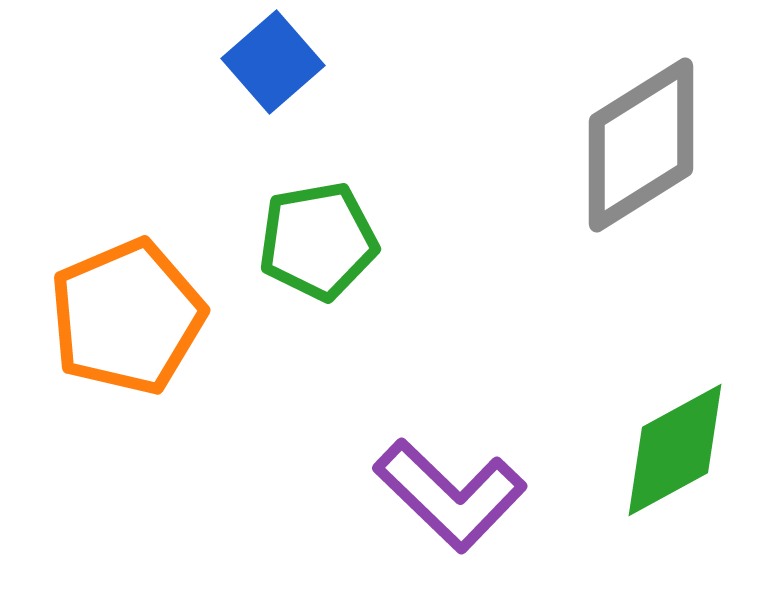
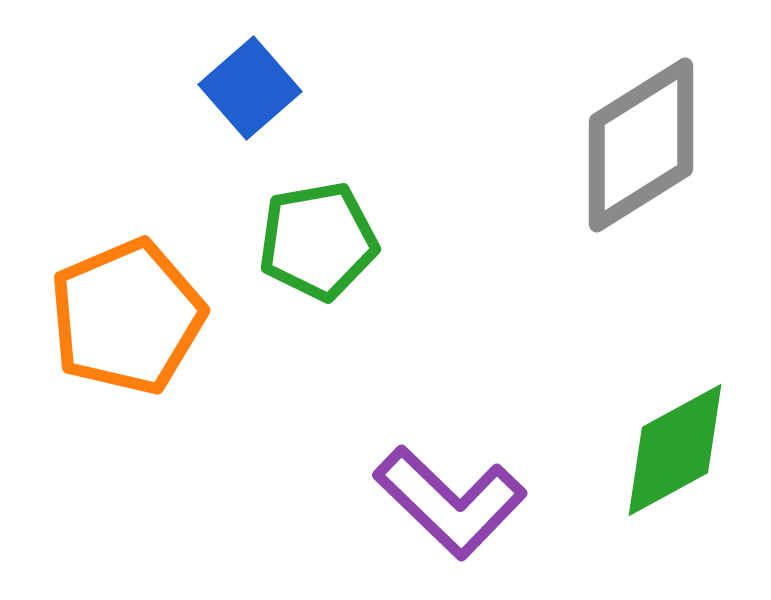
blue square: moved 23 px left, 26 px down
purple L-shape: moved 7 px down
